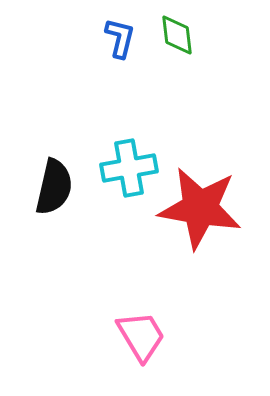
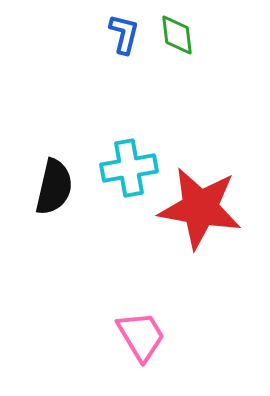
blue L-shape: moved 4 px right, 4 px up
